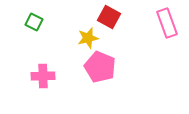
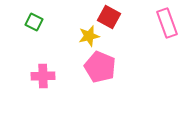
yellow star: moved 1 px right, 2 px up
